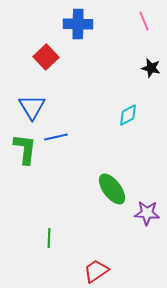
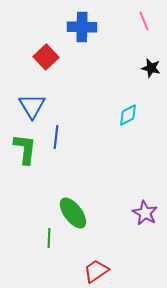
blue cross: moved 4 px right, 3 px down
blue triangle: moved 1 px up
blue line: rotated 70 degrees counterclockwise
green ellipse: moved 39 px left, 24 px down
purple star: moved 2 px left; rotated 25 degrees clockwise
